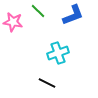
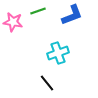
green line: rotated 63 degrees counterclockwise
blue L-shape: moved 1 px left
black line: rotated 24 degrees clockwise
